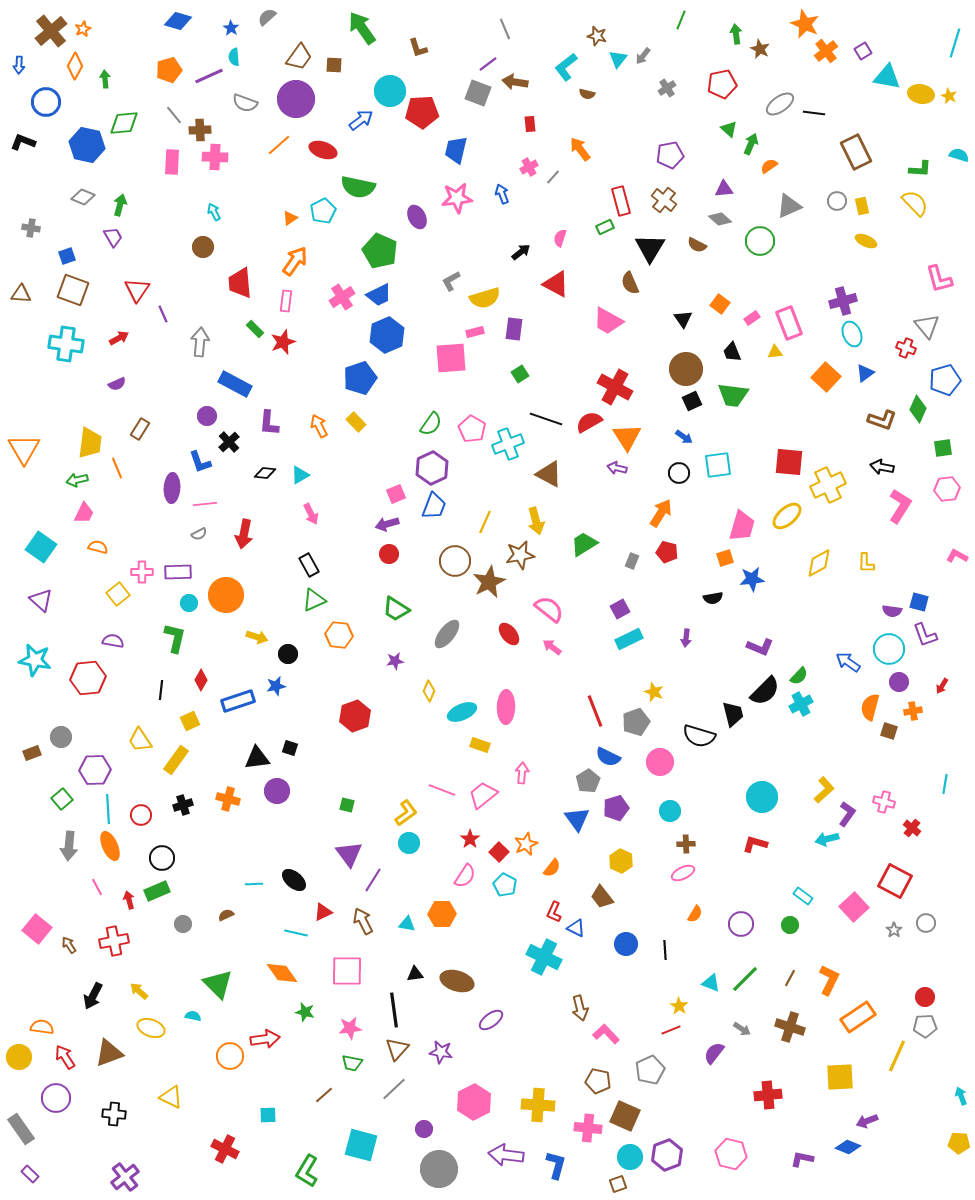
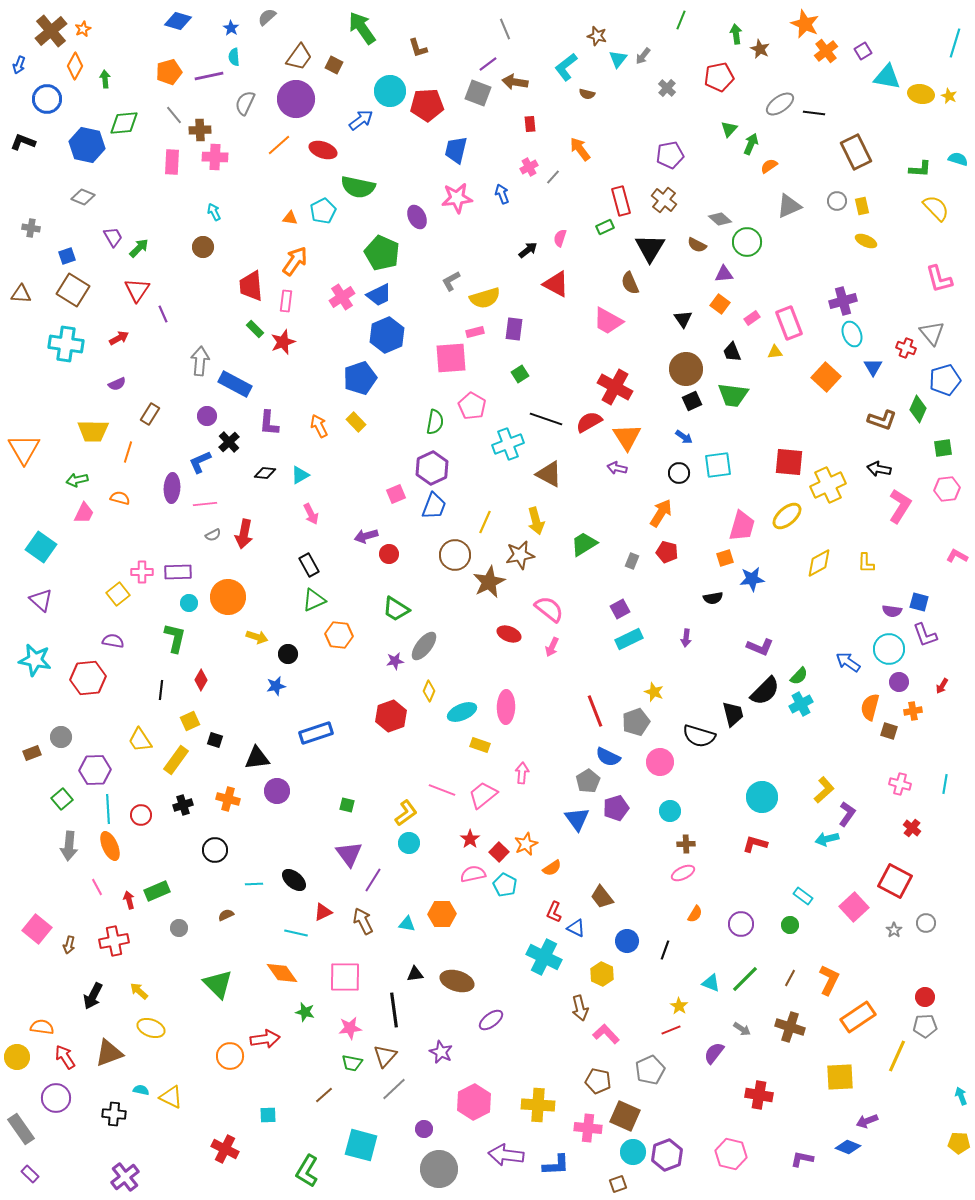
blue arrow at (19, 65): rotated 18 degrees clockwise
brown square at (334, 65): rotated 24 degrees clockwise
orange pentagon at (169, 70): moved 2 px down
purple line at (209, 76): rotated 12 degrees clockwise
red pentagon at (722, 84): moved 3 px left, 7 px up
gray cross at (667, 88): rotated 12 degrees counterclockwise
blue circle at (46, 102): moved 1 px right, 3 px up
gray semicircle at (245, 103): rotated 95 degrees clockwise
red pentagon at (422, 112): moved 5 px right, 7 px up
green triangle at (729, 129): rotated 30 degrees clockwise
cyan semicircle at (959, 155): moved 1 px left, 4 px down
purple triangle at (724, 189): moved 85 px down
yellow semicircle at (915, 203): moved 21 px right, 5 px down
green arrow at (120, 205): moved 19 px right, 43 px down; rotated 30 degrees clockwise
orange triangle at (290, 218): rotated 42 degrees clockwise
green circle at (760, 241): moved 13 px left, 1 px down
green pentagon at (380, 251): moved 2 px right, 2 px down
black arrow at (521, 252): moved 7 px right, 2 px up
red trapezoid at (240, 283): moved 11 px right, 3 px down
brown square at (73, 290): rotated 12 degrees clockwise
gray triangle at (927, 326): moved 5 px right, 7 px down
gray arrow at (200, 342): moved 19 px down
blue triangle at (865, 373): moved 8 px right, 6 px up; rotated 24 degrees counterclockwise
green semicircle at (431, 424): moved 4 px right, 2 px up; rotated 25 degrees counterclockwise
brown rectangle at (140, 429): moved 10 px right, 15 px up
pink pentagon at (472, 429): moved 23 px up
yellow trapezoid at (90, 443): moved 3 px right, 12 px up; rotated 84 degrees clockwise
blue L-shape at (200, 462): rotated 85 degrees clockwise
black arrow at (882, 467): moved 3 px left, 2 px down
orange line at (117, 468): moved 11 px right, 16 px up; rotated 40 degrees clockwise
purple arrow at (387, 524): moved 21 px left, 12 px down
gray semicircle at (199, 534): moved 14 px right, 1 px down
orange semicircle at (98, 547): moved 22 px right, 49 px up
brown circle at (455, 561): moved 6 px up
orange circle at (226, 595): moved 2 px right, 2 px down
gray ellipse at (447, 634): moved 23 px left, 12 px down
red ellipse at (509, 634): rotated 30 degrees counterclockwise
pink arrow at (552, 647): rotated 102 degrees counterclockwise
blue rectangle at (238, 701): moved 78 px right, 32 px down
red hexagon at (355, 716): moved 36 px right
black square at (290, 748): moved 75 px left, 8 px up
pink cross at (884, 802): moved 16 px right, 18 px up
black circle at (162, 858): moved 53 px right, 8 px up
yellow hexagon at (621, 861): moved 19 px left, 113 px down
orange semicircle at (552, 868): rotated 18 degrees clockwise
pink semicircle at (465, 876): moved 8 px right, 2 px up; rotated 135 degrees counterclockwise
gray circle at (183, 924): moved 4 px left, 4 px down
blue circle at (626, 944): moved 1 px right, 3 px up
brown arrow at (69, 945): rotated 132 degrees counterclockwise
black line at (665, 950): rotated 24 degrees clockwise
pink square at (347, 971): moved 2 px left, 6 px down
cyan semicircle at (193, 1016): moved 52 px left, 74 px down
brown triangle at (397, 1049): moved 12 px left, 7 px down
purple star at (441, 1052): rotated 15 degrees clockwise
yellow circle at (19, 1057): moved 2 px left
red cross at (768, 1095): moved 9 px left; rotated 16 degrees clockwise
cyan circle at (630, 1157): moved 3 px right, 5 px up
blue L-shape at (556, 1165): rotated 72 degrees clockwise
